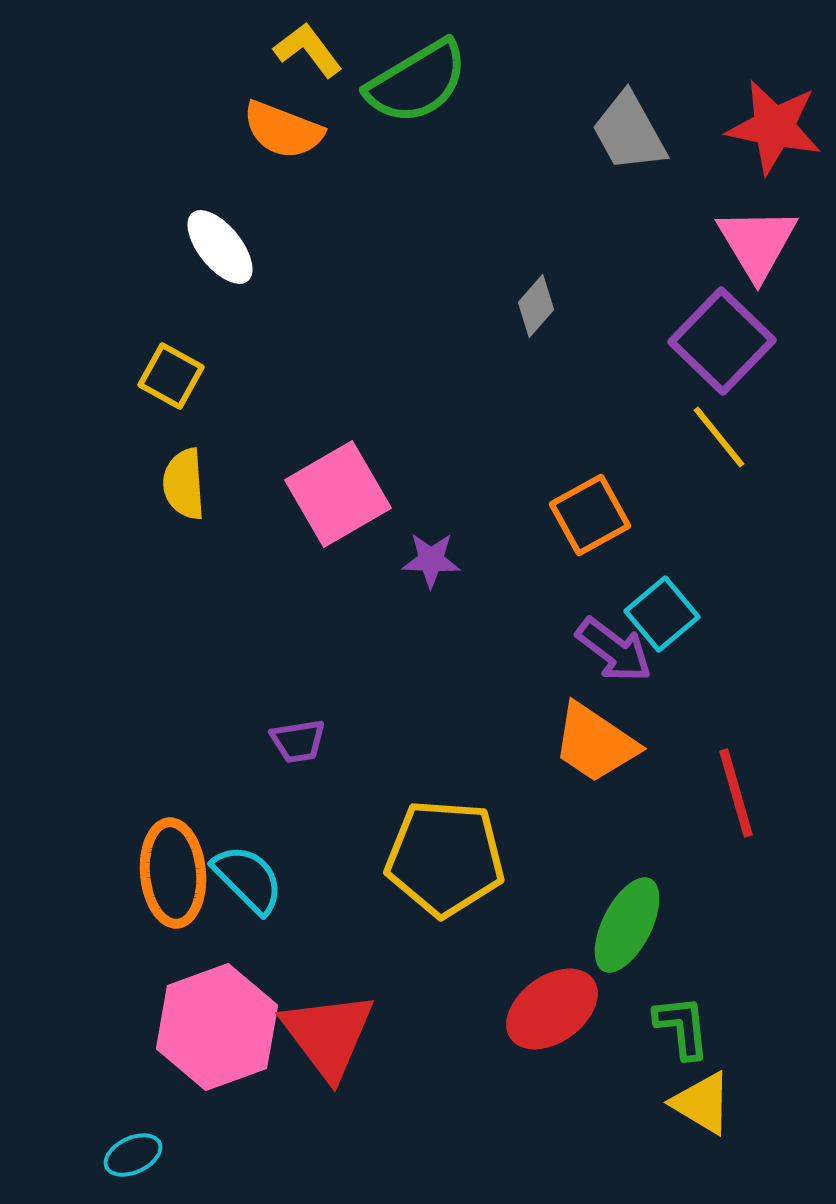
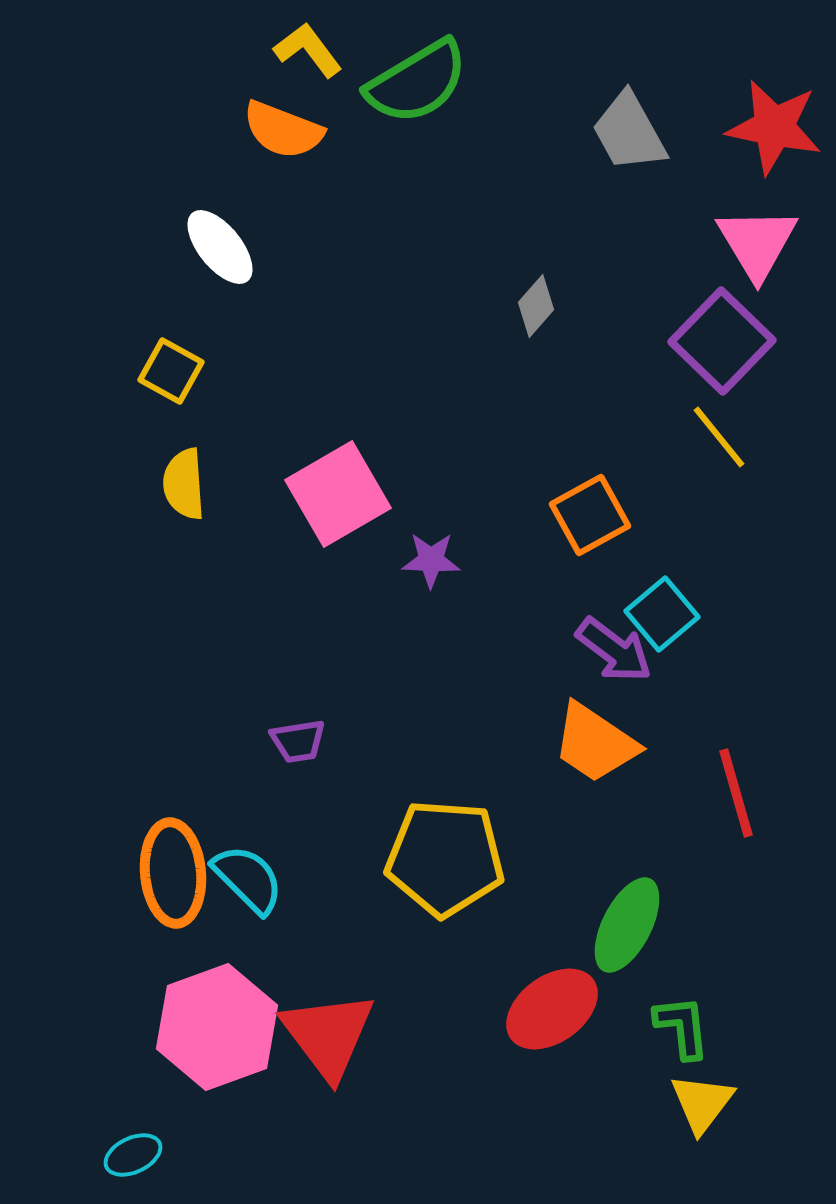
yellow square: moved 5 px up
yellow triangle: rotated 36 degrees clockwise
